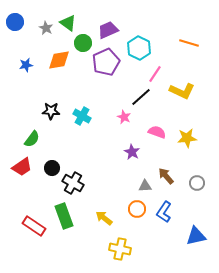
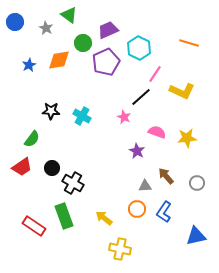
green triangle: moved 1 px right, 8 px up
blue star: moved 3 px right; rotated 16 degrees counterclockwise
purple star: moved 5 px right, 1 px up
